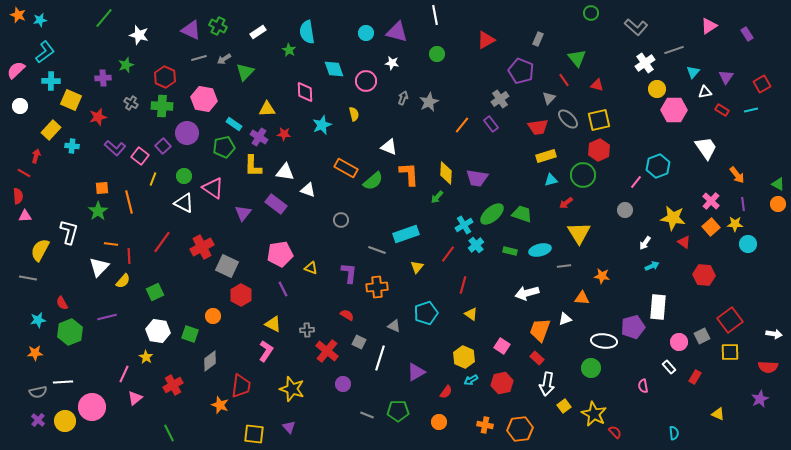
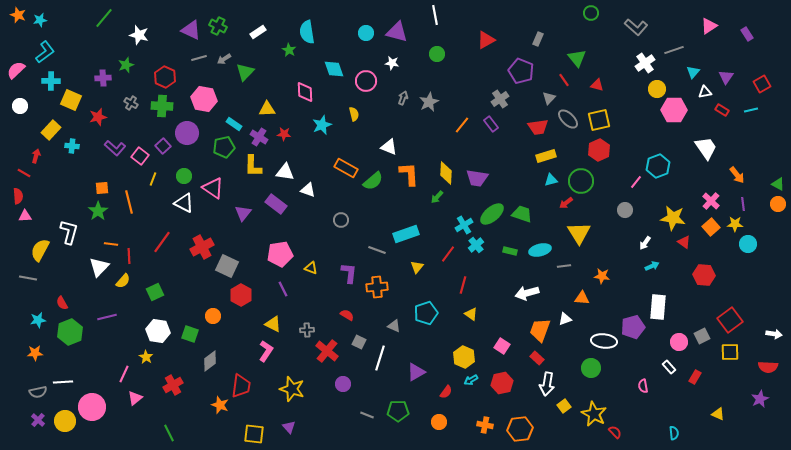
green circle at (583, 175): moved 2 px left, 6 px down
